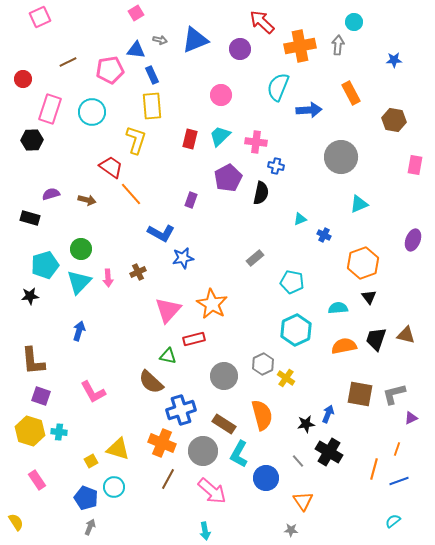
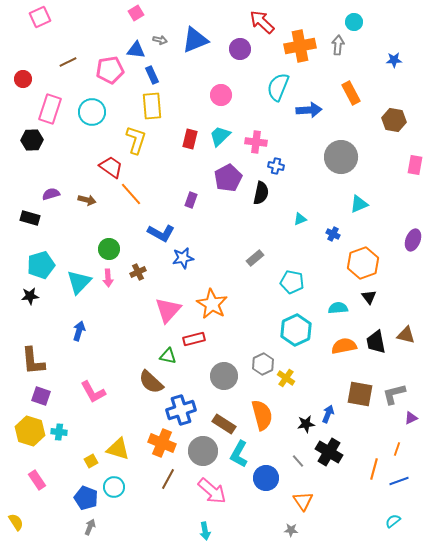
blue cross at (324, 235): moved 9 px right, 1 px up
green circle at (81, 249): moved 28 px right
cyan pentagon at (45, 265): moved 4 px left
black trapezoid at (376, 339): moved 3 px down; rotated 30 degrees counterclockwise
